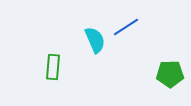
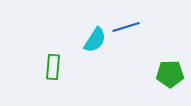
blue line: rotated 16 degrees clockwise
cyan semicircle: rotated 56 degrees clockwise
